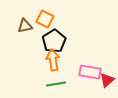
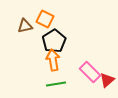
pink rectangle: rotated 35 degrees clockwise
